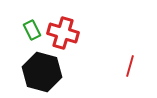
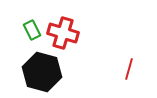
red line: moved 1 px left, 3 px down
